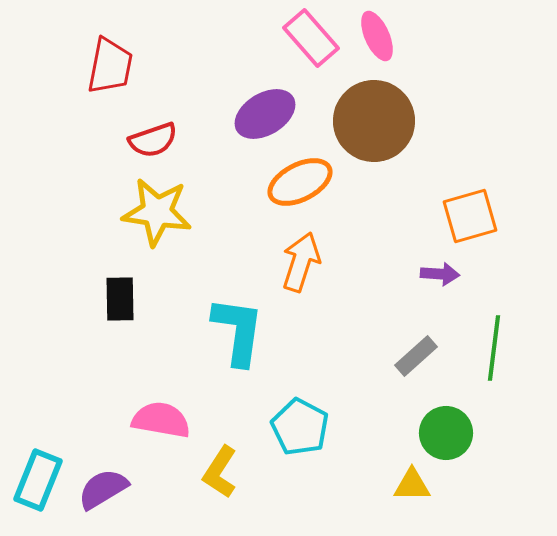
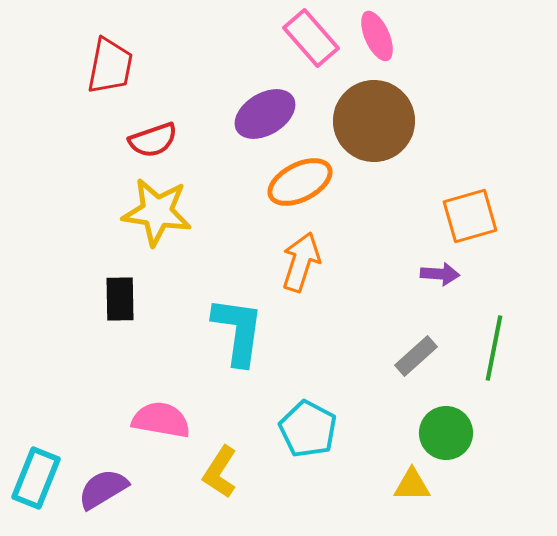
green line: rotated 4 degrees clockwise
cyan pentagon: moved 8 px right, 2 px down
cyan rectangle: moved 2 px left, 2 px up
